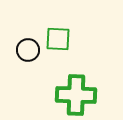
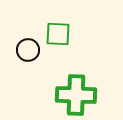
green square: moved 5 px up
